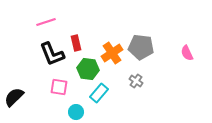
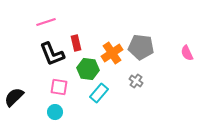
cyan circle: moved 21 px left
